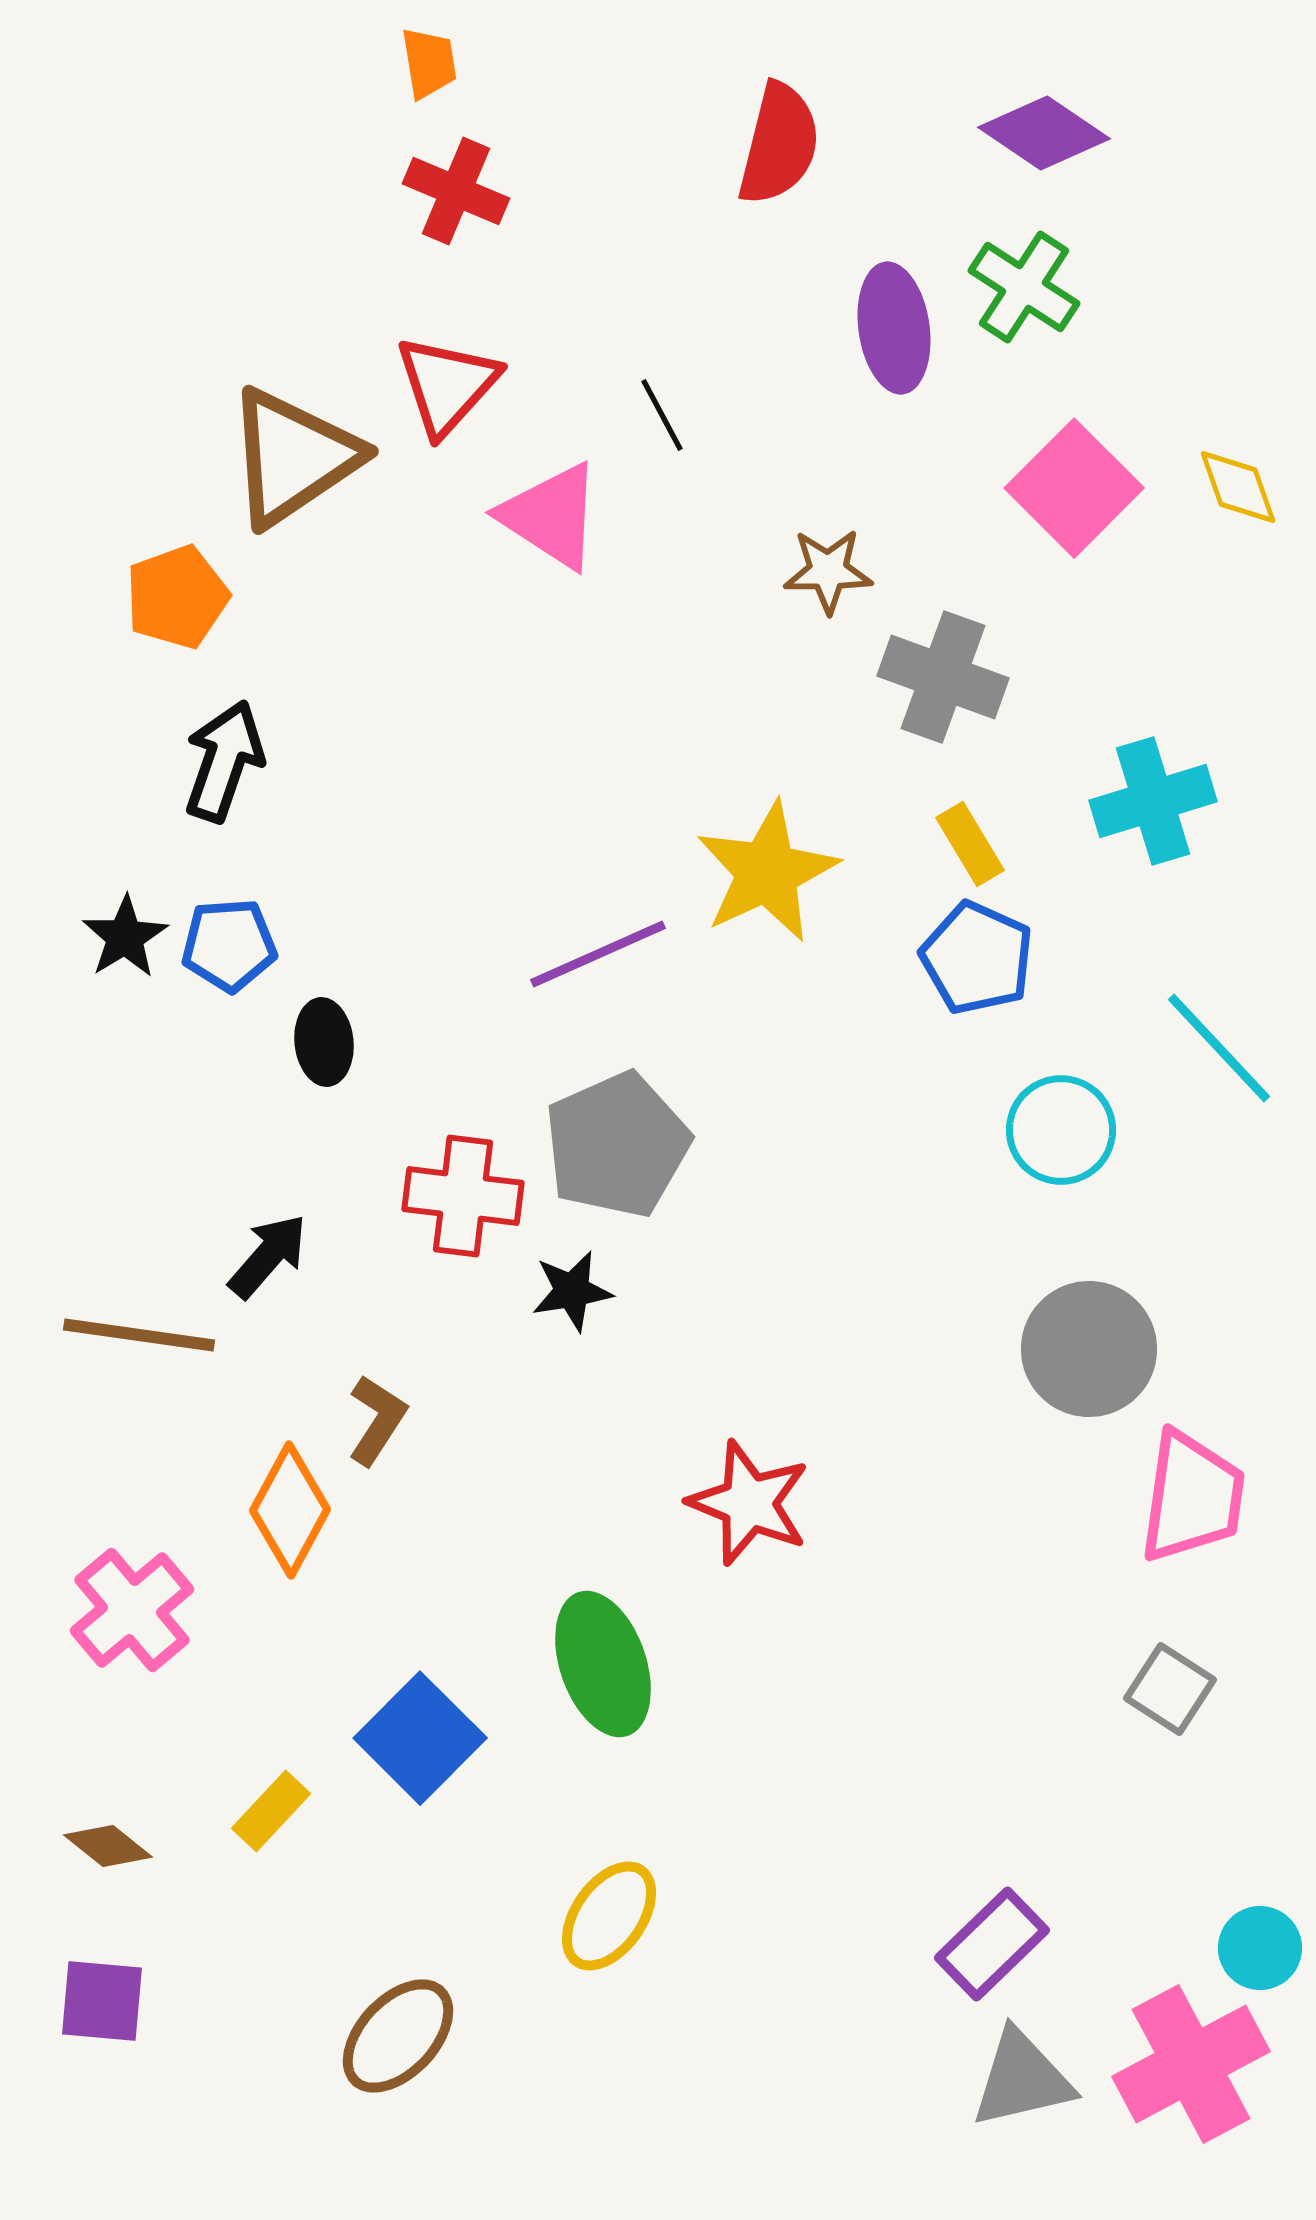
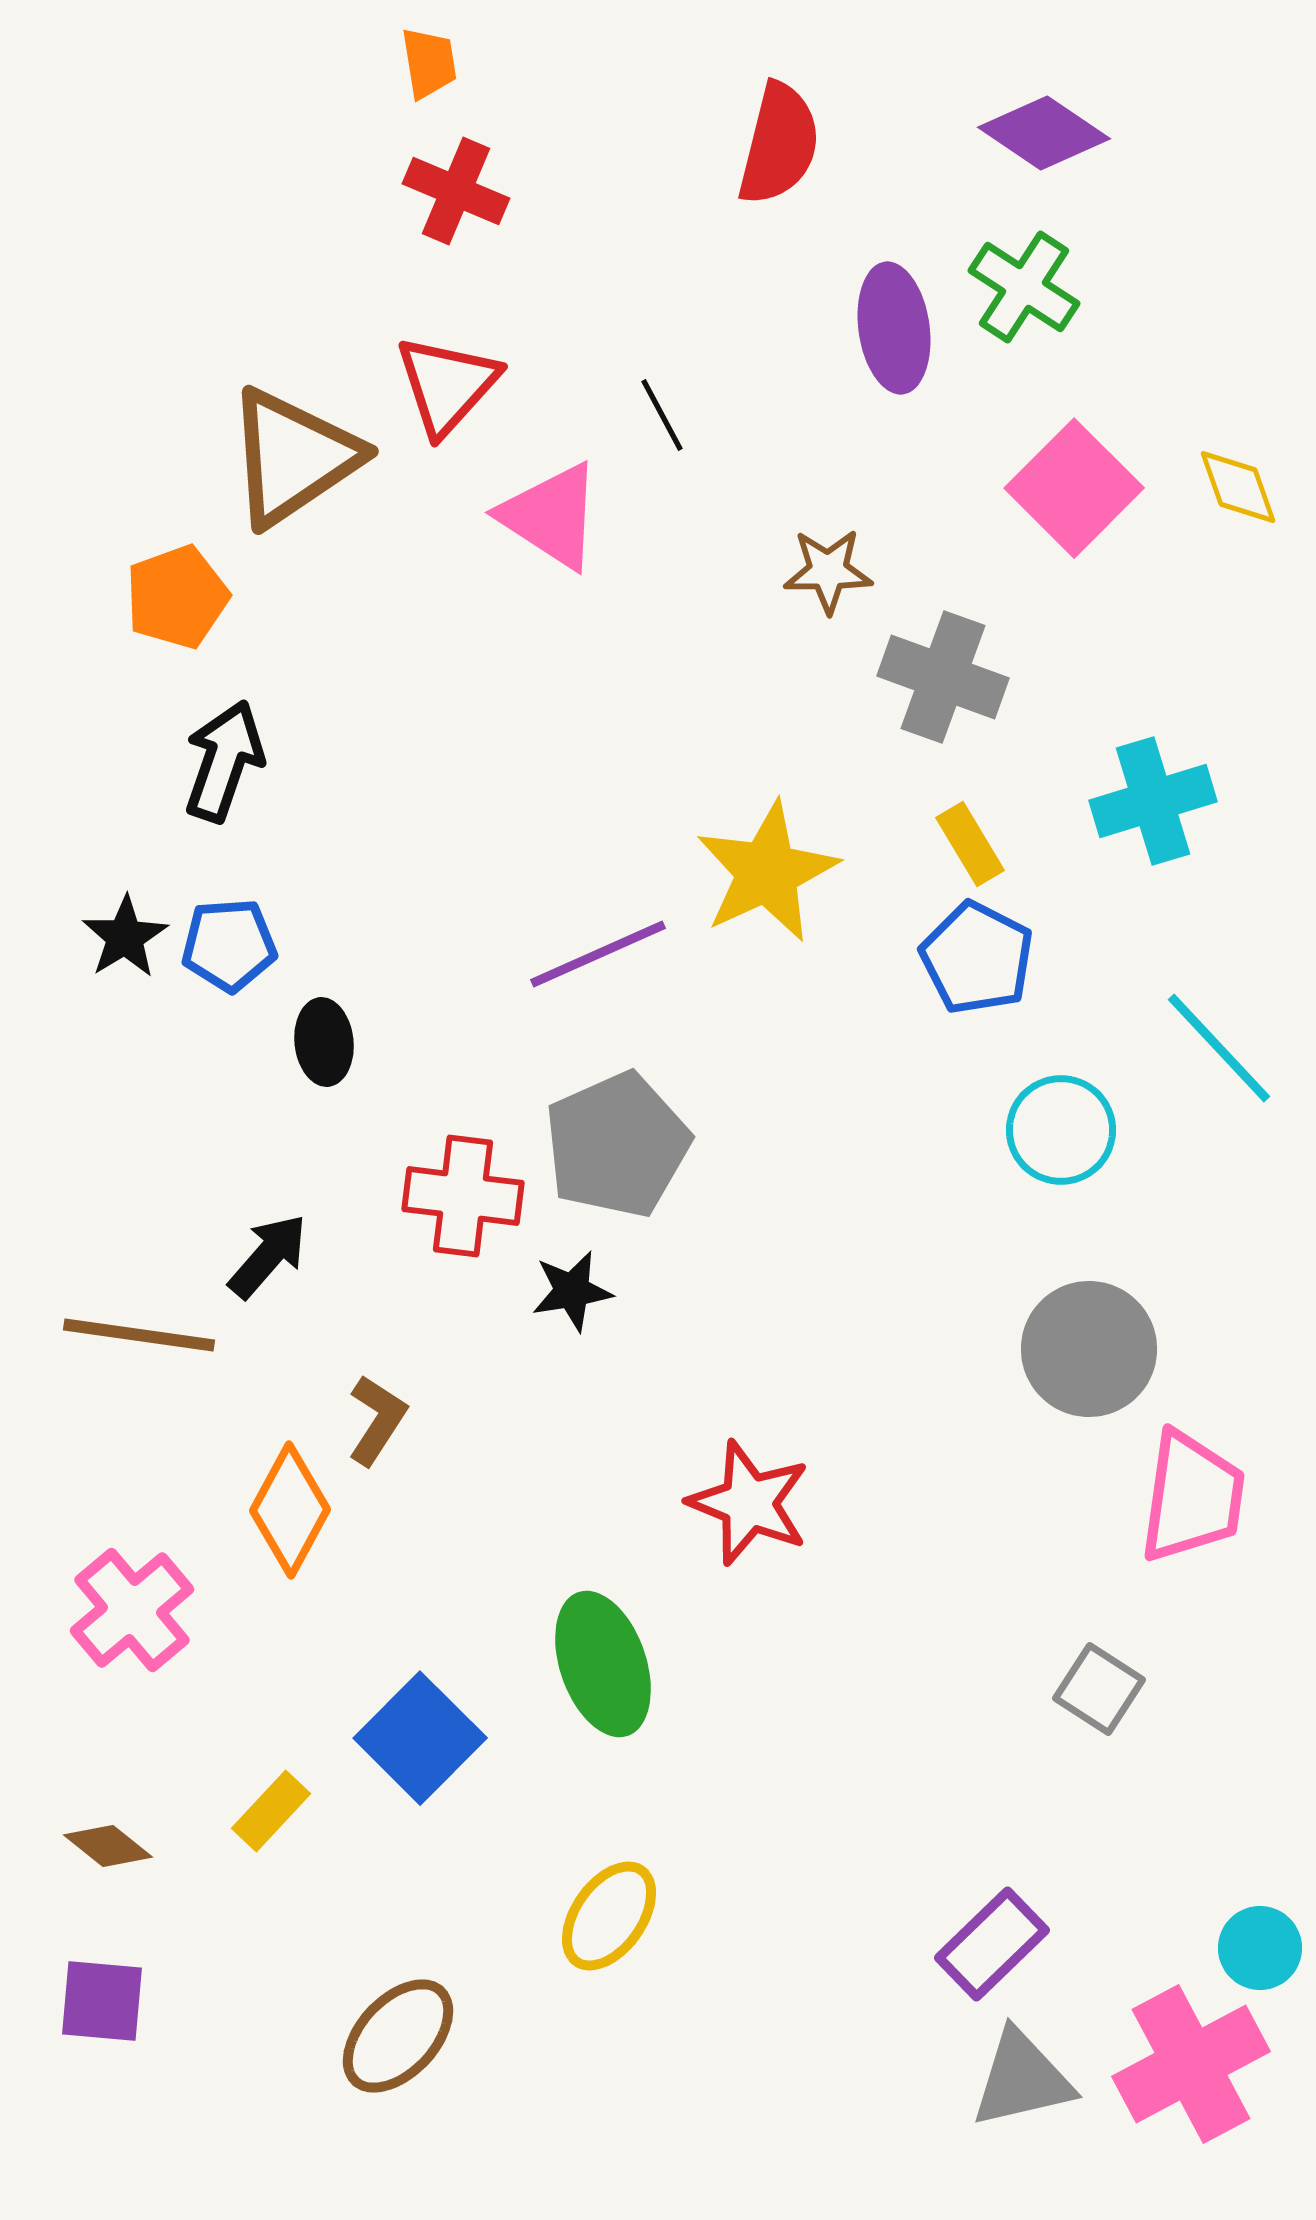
blue pentagon at (977, 958): rotated 3 degrees clockwise
gray square at (1170, 1689): moved 71 px left
